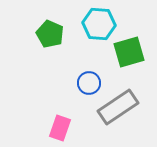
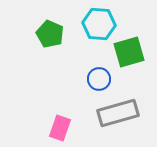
blue circle: moved 10 px right, 4 px up
gray rectangle: moved 6 px down; rotated 18 degrees clockwise
